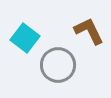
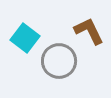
gray circle: moved 1 px right, 4 px up
